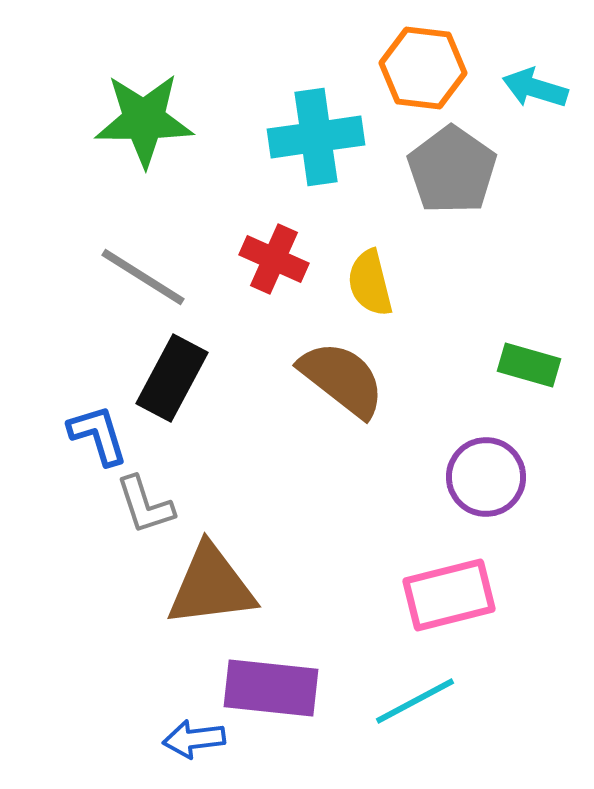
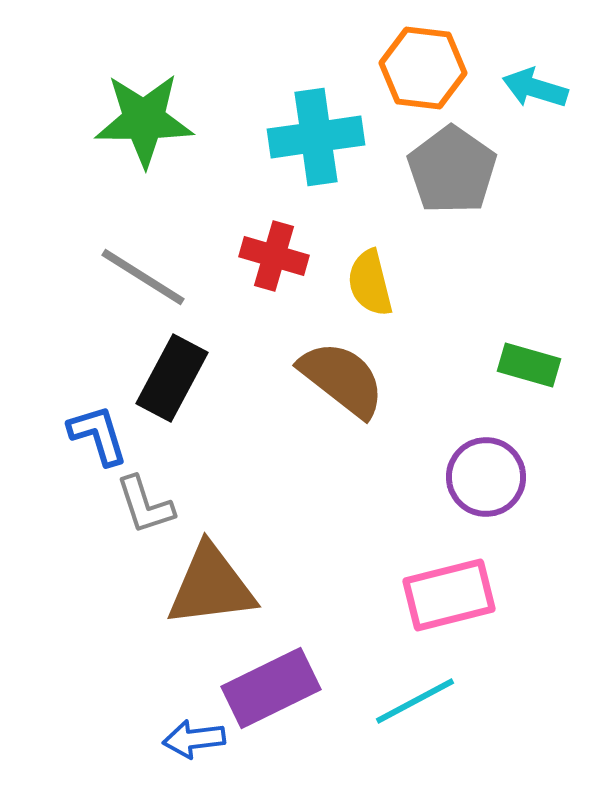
red cross: moved 3 px up; rotated 8 degrees counterclockwise
purple rectangle: rotated 32 degrees counterclockwise
